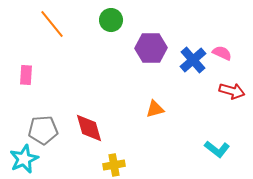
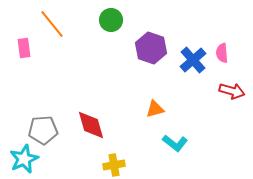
purple hexagon: rotated 20 degrees clockwise
pink semicircle: rotated 120 degrees counterclockwise
pink rectangle: moved 2 px left, 27 px up; rotated 12 degrees counterclockwise
red diamond: moved 2 px right, 3 px up
cyan L-shape: moved 42 px left, 6 px up
